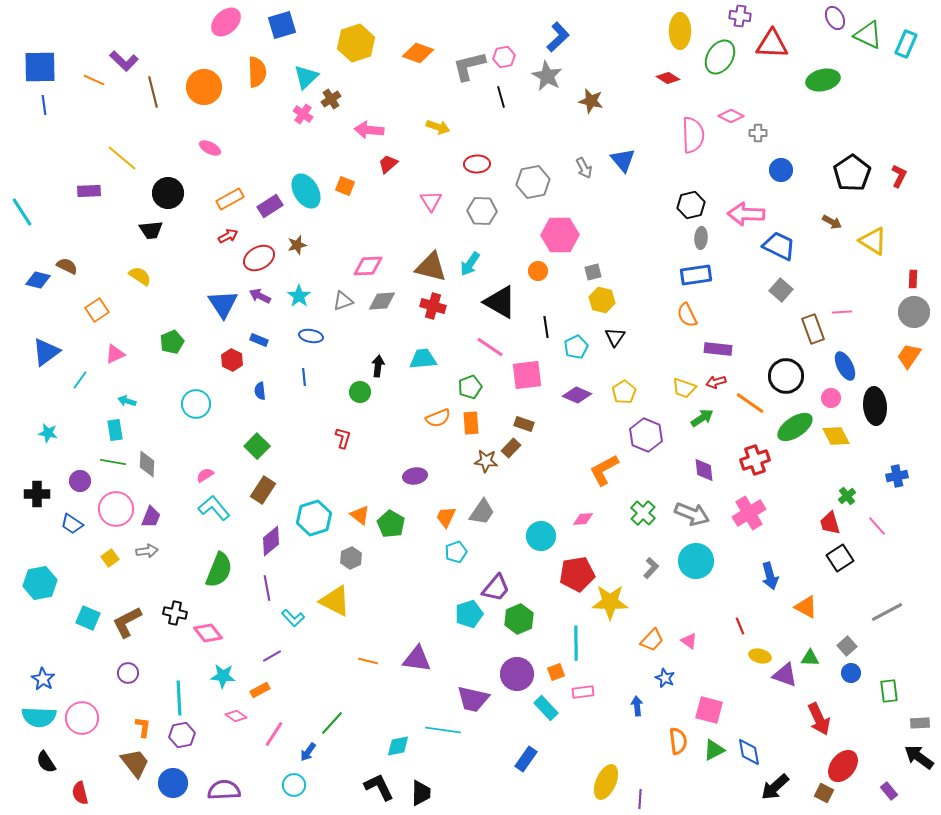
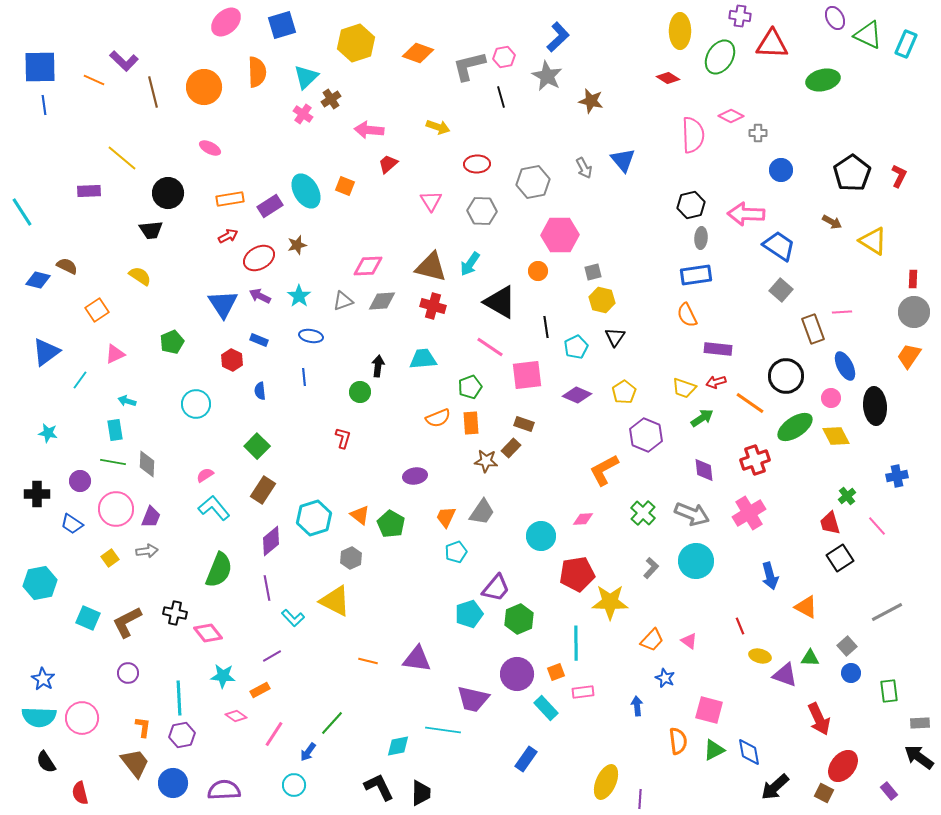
orange rectangle at (230, 199): rotated 20 degrees clockwise
blue trapezoid at (779, 246): rotated 8 degrees clockwise
